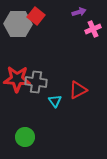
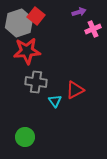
gray hexagon: moved 1 px right, 1 px up; rotated 20 degrees counterclockwise
red star: moved 10 px right, 28 px up; rotated 8 degrees counterclockwise
red triangle: moved 3 px left
